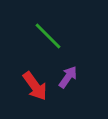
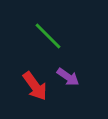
purple arrow: rotated 90 degrees clockwise
